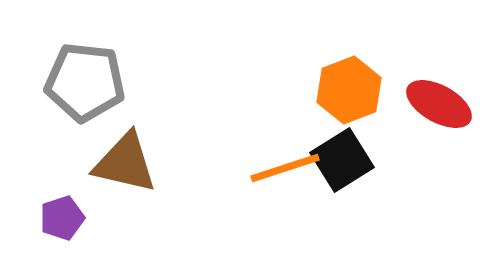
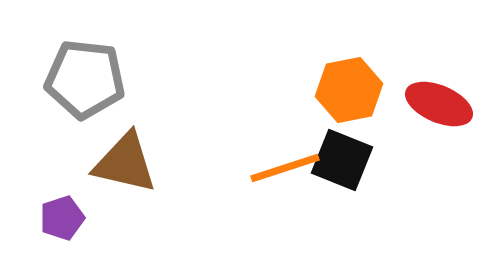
gray pentagon: moved 3 px up
orange hexagon: rotated 10 degrees clockwise
red ellipse: rotated 6 degrees counterclockwise
black square: rotated 36 degrees counterclockwise
